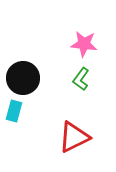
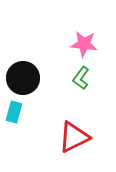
green L-shape: moved 1 px up
cyan rectangle: moved 1 px down
